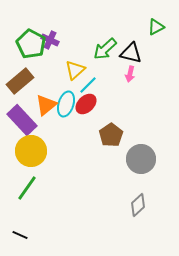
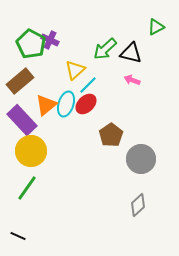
pink arrow: moved 2 px right, 6 px down; rotated 98 degrees clockwise
black line: moved 2 px left, 1 px down
